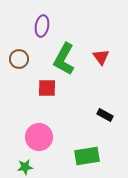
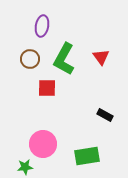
brown circle: moved 11 px right
pink circle: moved 4 px right, 7 px down
